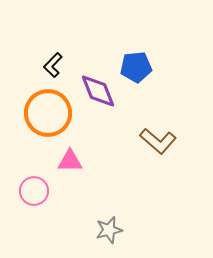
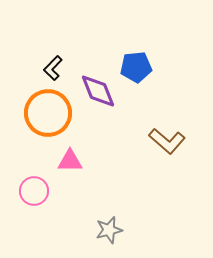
black L-shape: moved 3 px down
brown L-shape: moved 9 px right
